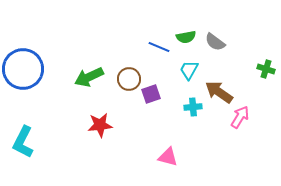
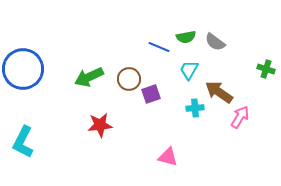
cyan cross: moved 2 px right, 1 px down
